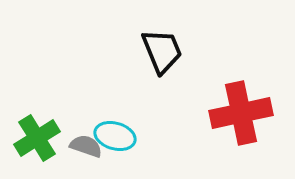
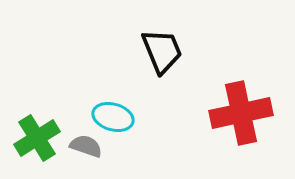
cyan ellipse: moved 2 px left, 19 px up
